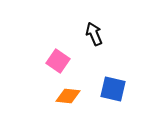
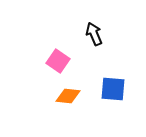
blue square: rotated 8 degrees counterclockwise
